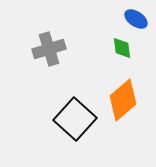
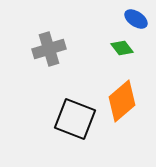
green diamond: rotated 30 degrees counterclockwise
orange diamond: moved 1 px left, 1 px down
black square: rotated 21 degrees counterclockwise
